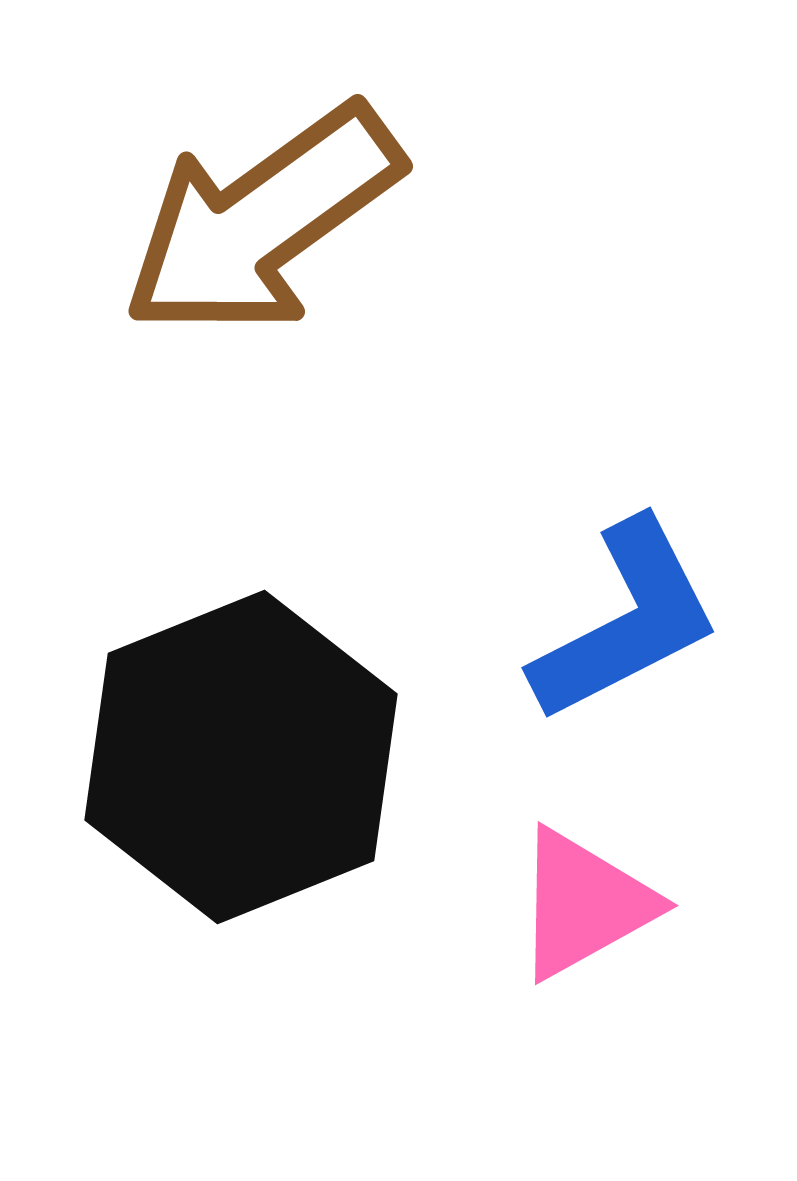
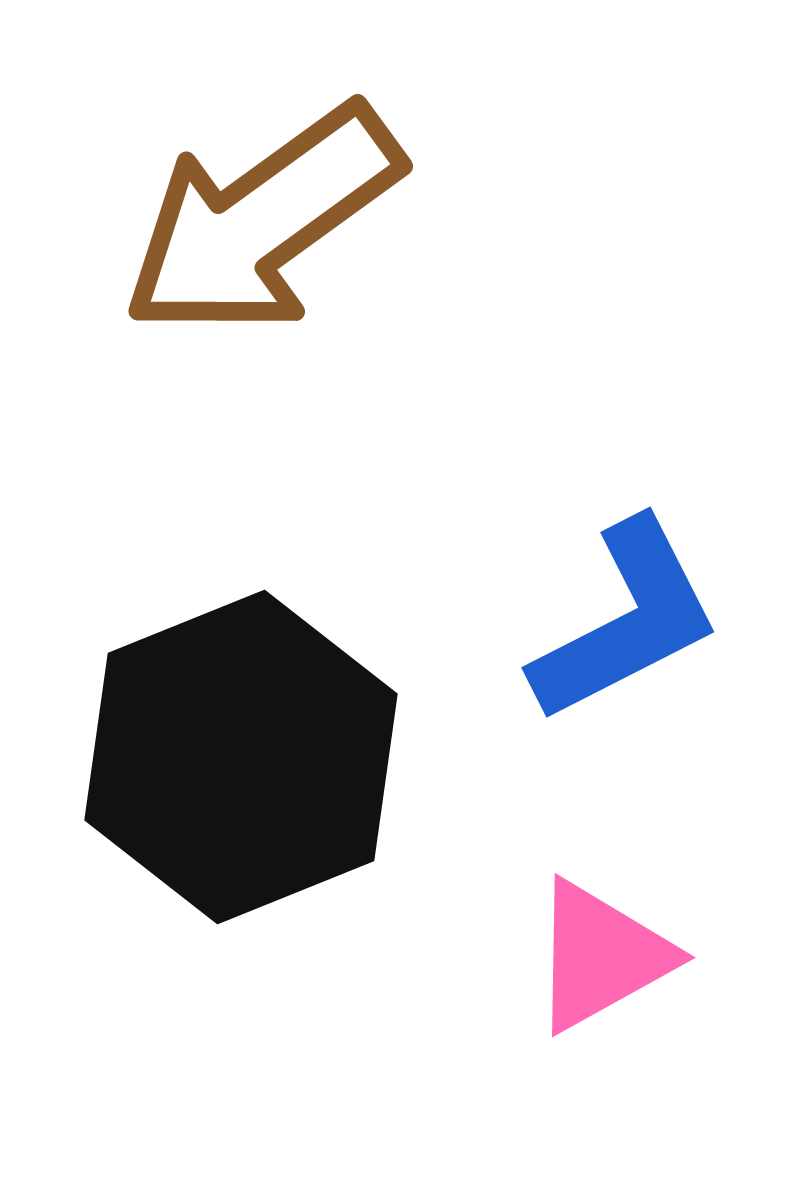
pink triangle: moved 17 px right, 52 px down
